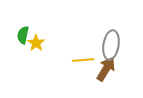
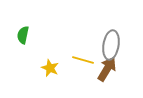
yellow star: moved 14 px right, 25 px down; rotated 12 degrees counterclockwise
yellow line: rotated 20 degrees clockwise
brown arrow: moved 1 px right
